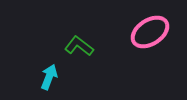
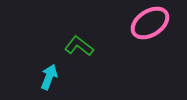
pink ellipse: moved 9 px up
